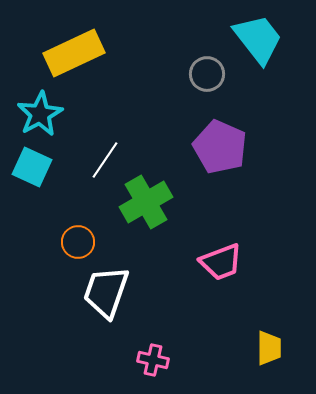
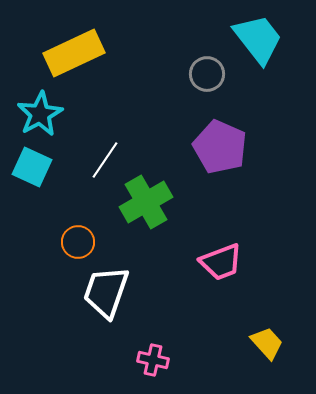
yellow trapezoid: moved 2 px left, 5 px up; rotated 42 degrees counterclockwise
